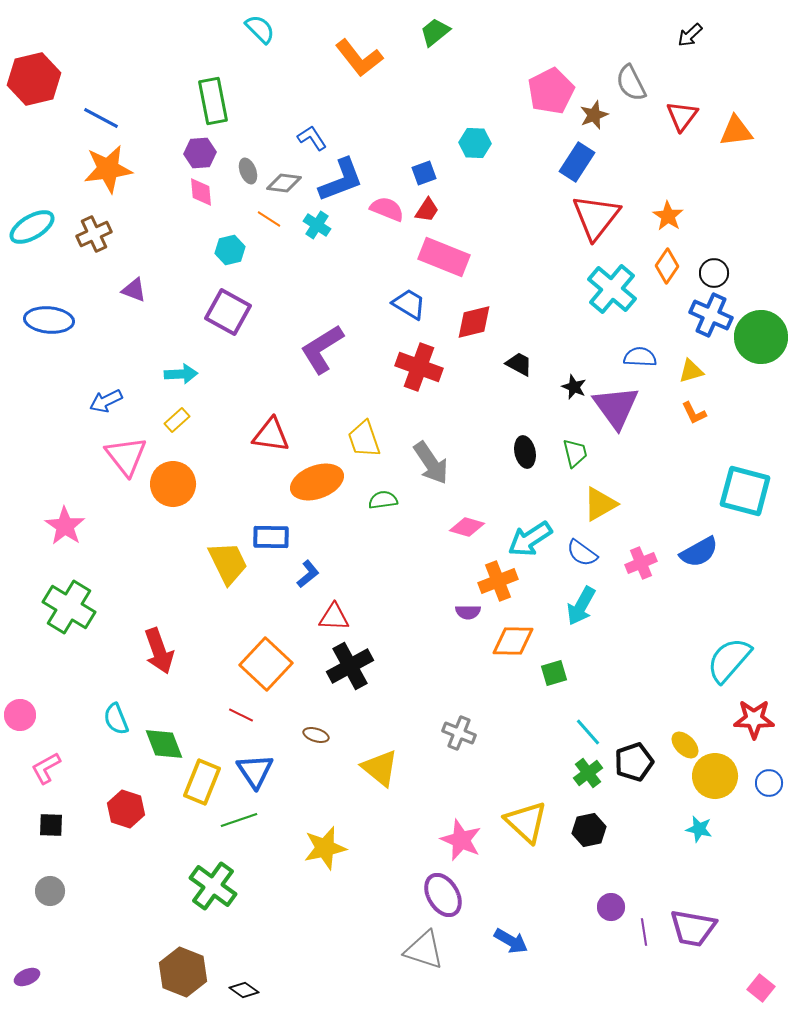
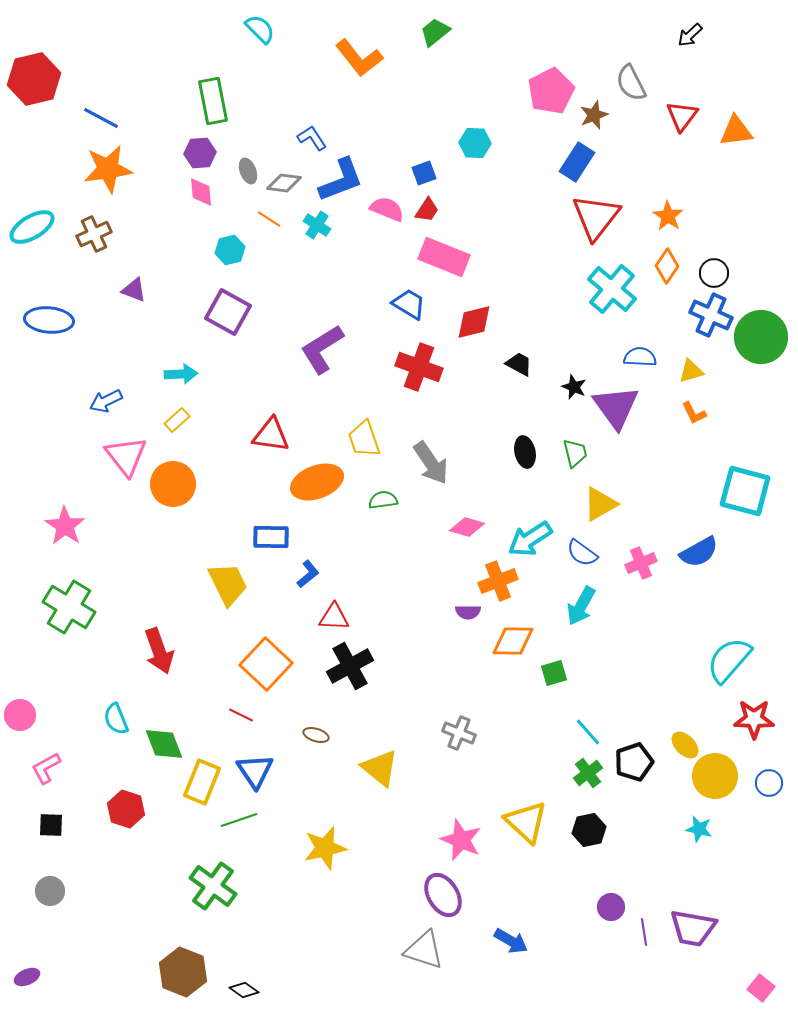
yellow trapezoid at (228, 563): moved 21 px down
